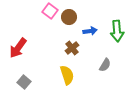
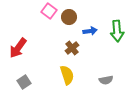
pink square: moved 1 px left
gray semicircle: moved 1 px right, 15 px down; rotated 48 degrees clockwise
gray square: rotated 16 degrees clockwise
